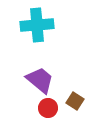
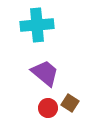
purple trapezoid: moved 5 px right, 7 px up
brown square: moved 5 px left, 2 px down
